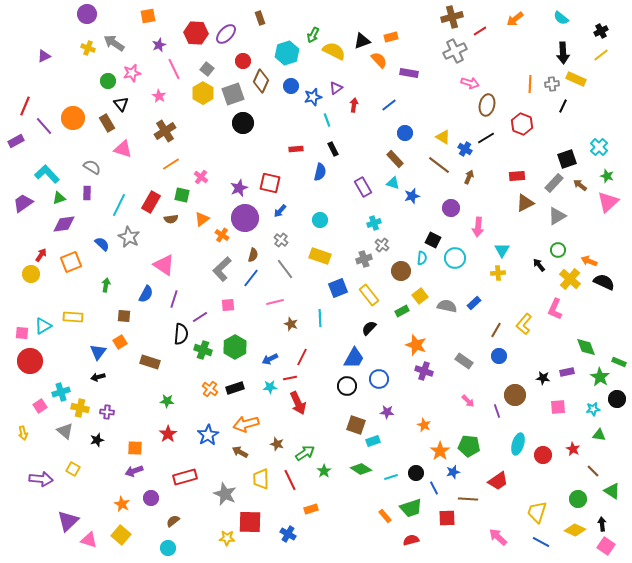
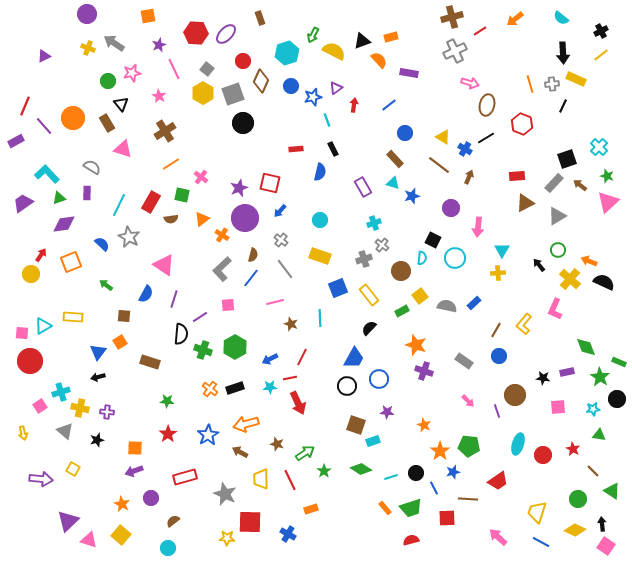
orange line at (530, 84): rotated 18 degrees counterclockwise
green arrow at (106, 285): rotated 64 degrees counterclockwise
orange rectangle at (385, 516): moved 8 px up
